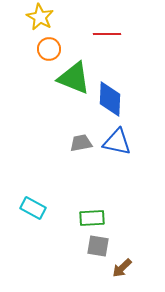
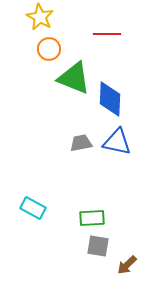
brown arrow: moved 5 px right, 3 px up
